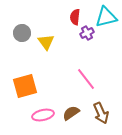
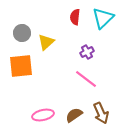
cyan triangle: moved 3 px left, 1 px down; rotated 30 degrees counterclockwise
purple cross: moved 19 px down
yellow triangle: rotated 24 degrees clockwise
pink line: rotated 15 degrees counterclockwise
orange square: moved 4 px left, 20 px up; rotated 10 degrees clockwise
brown semicircle: moved 3 px right, 2 px down
